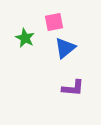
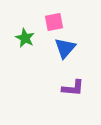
blue triangle: rotated 10 degrees counterclockwise
